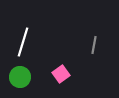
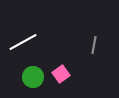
white line: rotated 44 degrees clockwise
green circle: moved 13 px right
